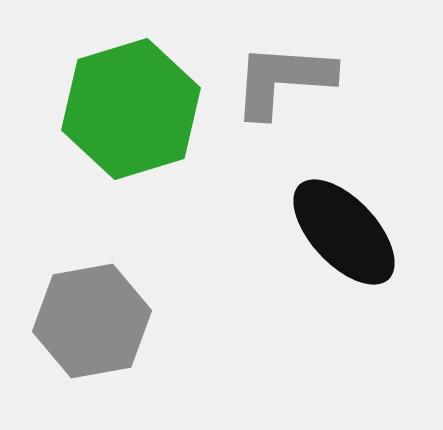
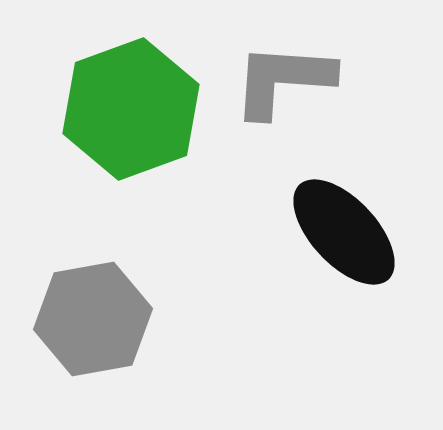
green hexagon: rotated 3 degrees counterclockwise
gray hexagon: moved 1 px right, 2 px up
